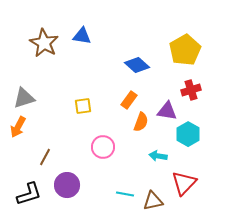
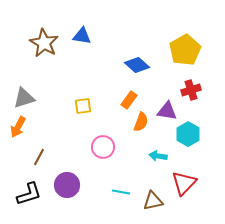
brown line: moved 6 px left
cyan line: moved 4 px left, 2 px up
